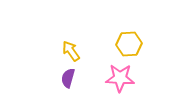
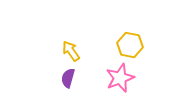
yellow hexagon: moved 1 px right, 1 px down; rotated 15 degrees clockwise
pink star: rotated 24 degrees counterclockwise
